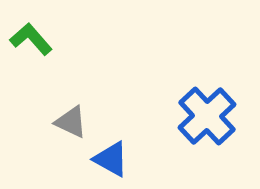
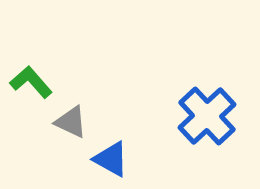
green L-shape: moved 43 px down
